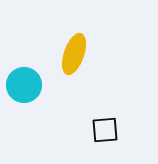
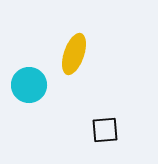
cyan circle: moved 5 px right
